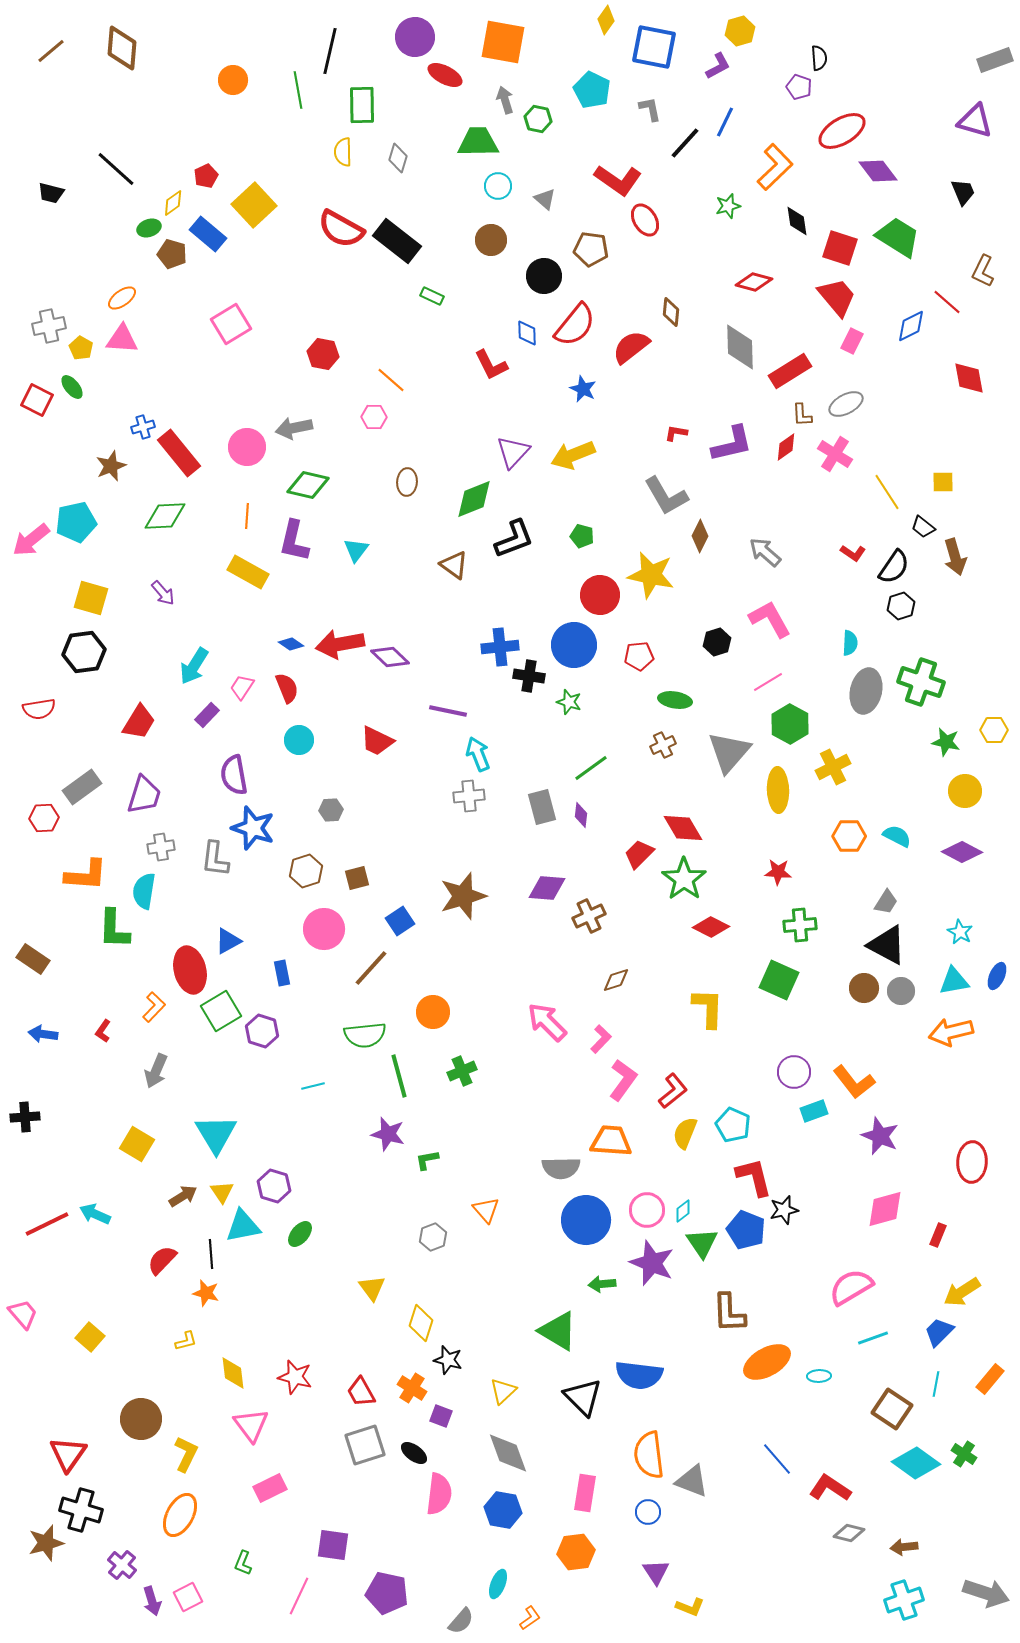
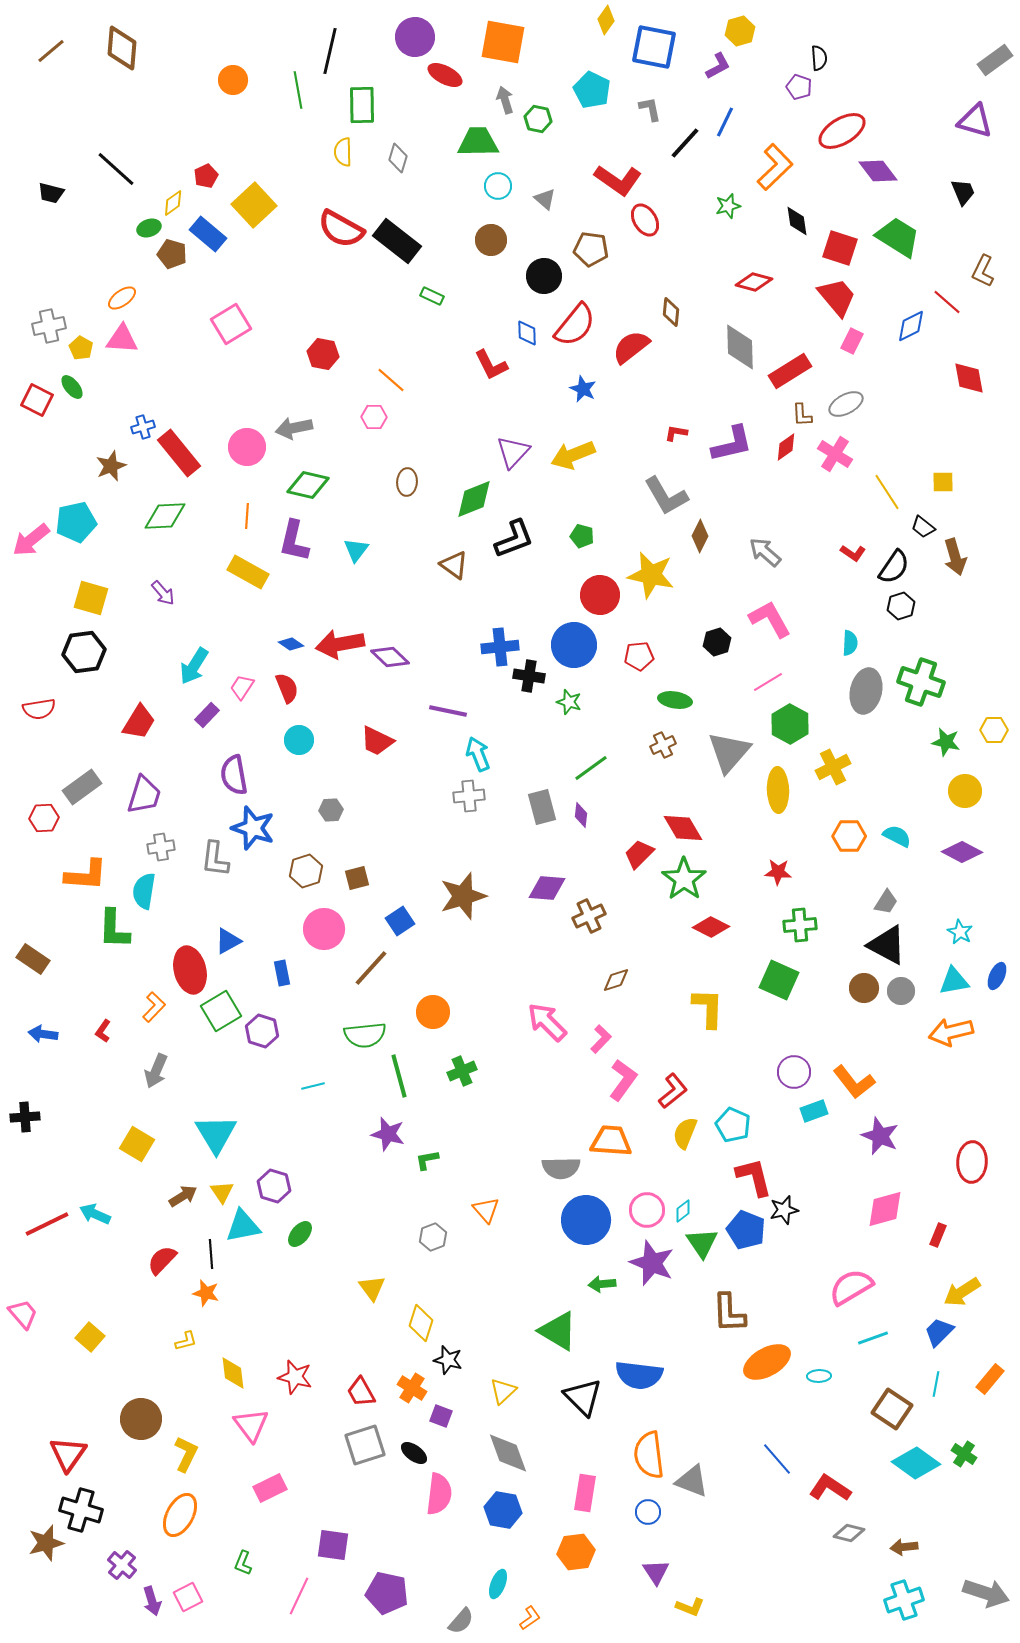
gray rectangle at (995, 60): rotated 16 degrees counterclockwise
